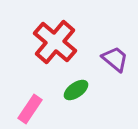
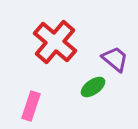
green ellipse: moved 17 px right, 3 px up
pink rectangle: moved 1 px right, 3 px up; rotated 16 degrees counterclockwise
